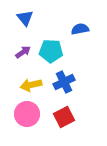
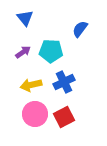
blue semicircle: rotated 42 degrees counterclockwise
pink circle: moved 8 px right
